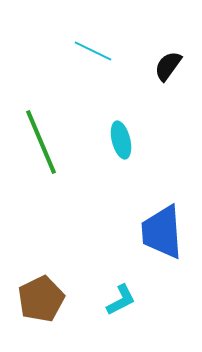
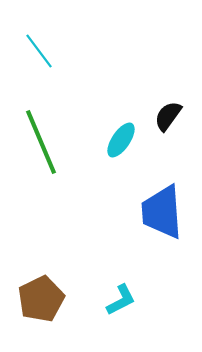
cyan line: moved 54 px left; rotated 27 degrees clockwise
black semicircle: moved 50 px down
cyan ellipse: rotated 48 degrees clockwise
blue trapezoid: moved 20 px up
